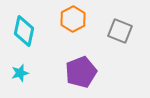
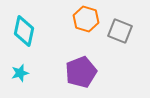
orange hexagon: moved 13 px right; rotated 15 degrees counterclockwise
